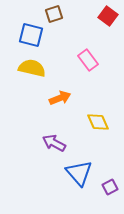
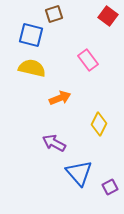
yellow diamond: moved 1 px right, 2 px down; rotated 50 degrees clockwise
